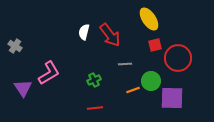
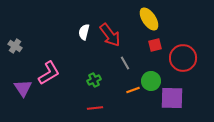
red circle: moved 5 px right
gray line: moved 1 px up; rotated 64 degrees clockwise
